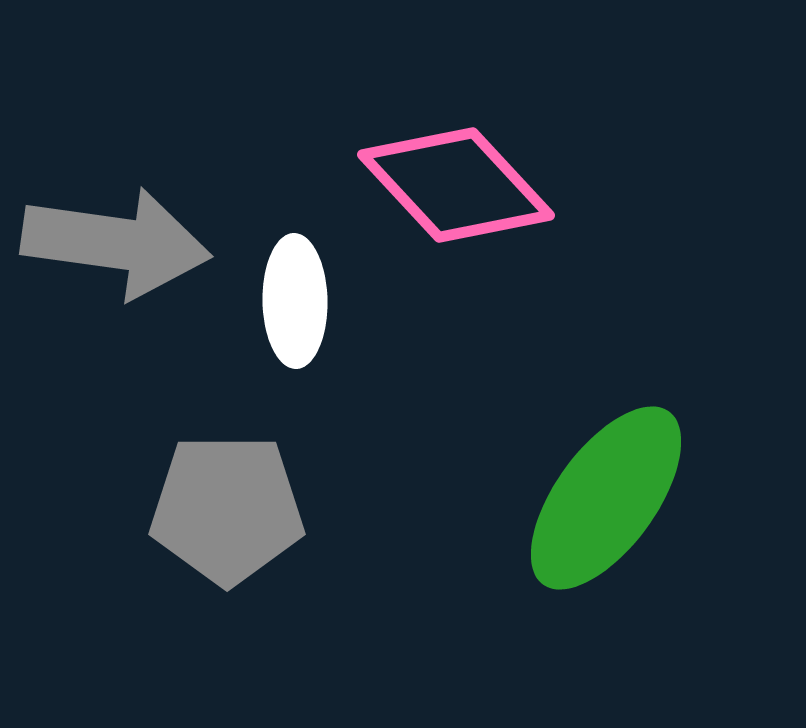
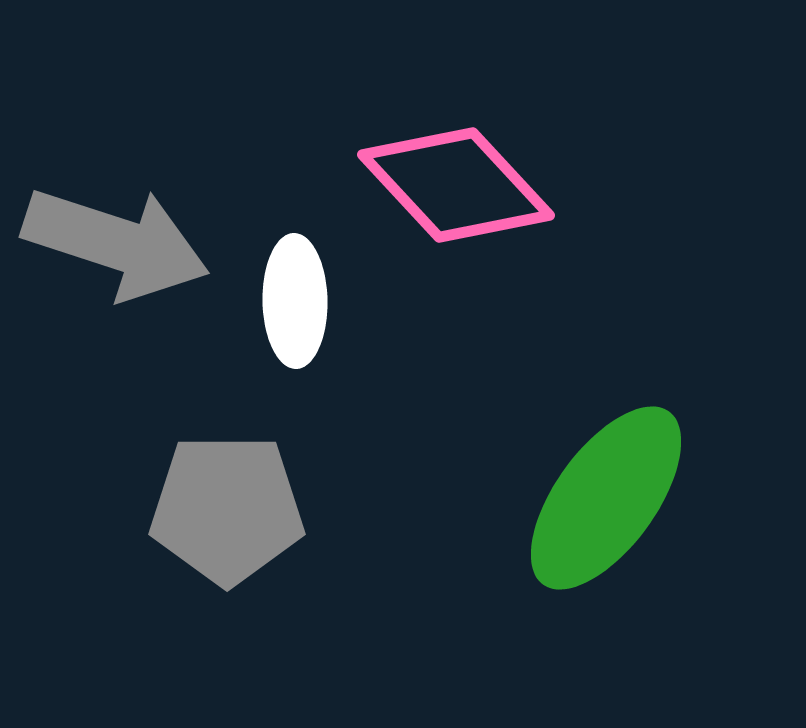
gray arrow: rotated 10 degrees clockwise
